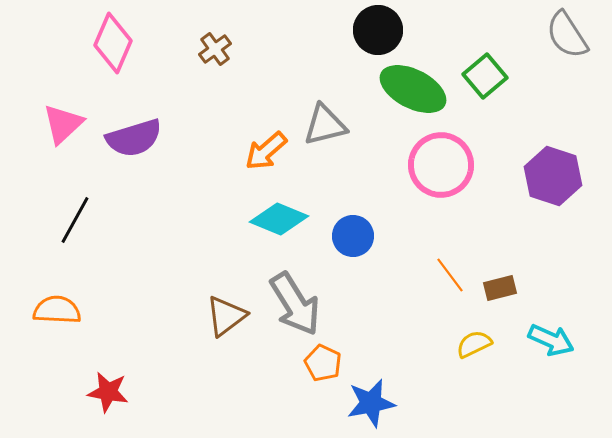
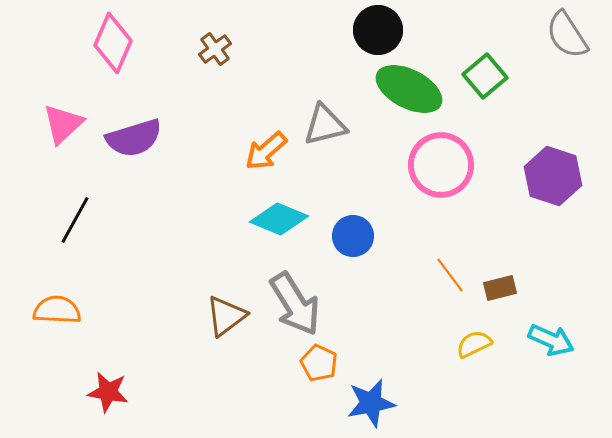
green ellipse: moved 4 px left
orange pentagon: moved 4 px left
